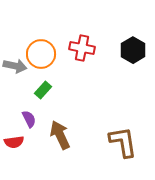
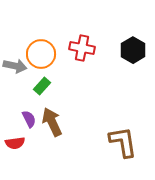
green rectangle: moved 1 px left, 4 px up
brown arrow: moved 8 px left, 13 px up
red semicircle: moved 1 px right, 1 px down
